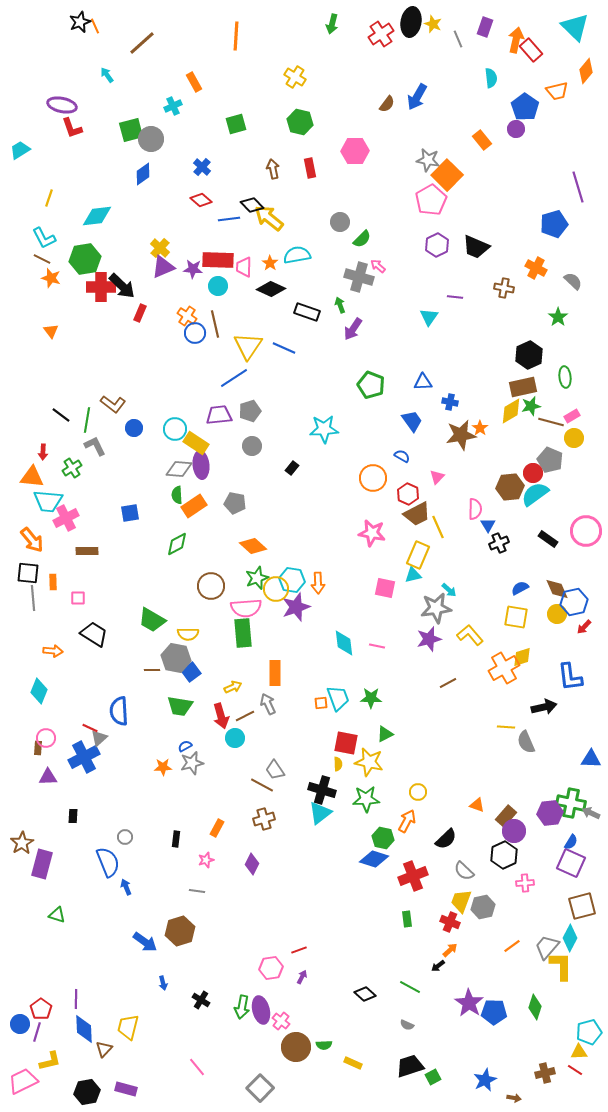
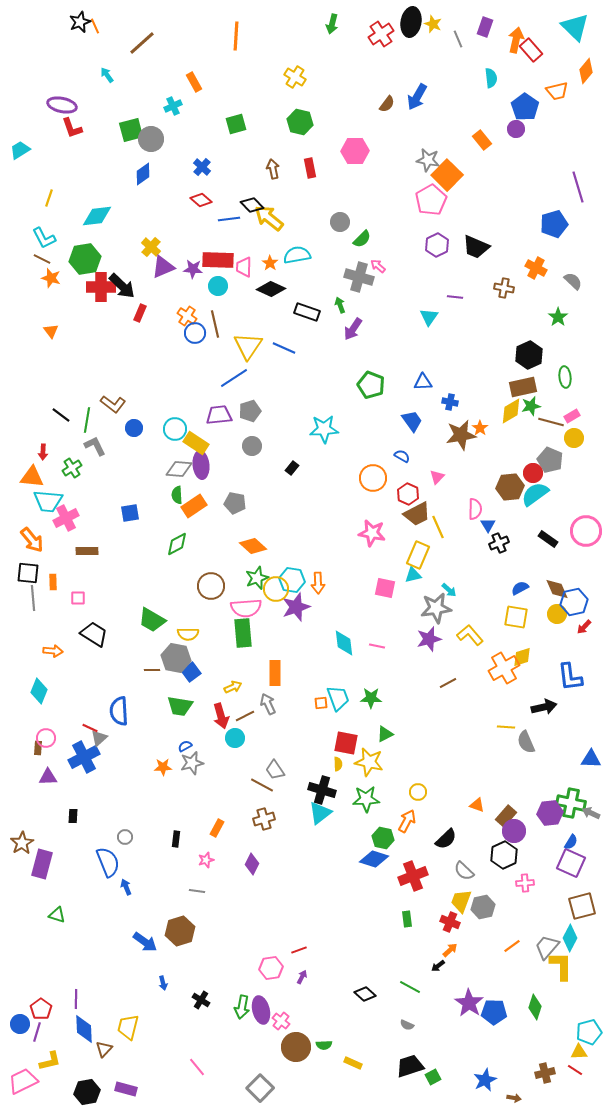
yellow cross at (160, 248): moved 9 px left, 1 px up
